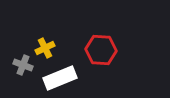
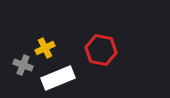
red hexagon: rotated 8 degrees clockwise
white rectangle: moved 2 px left
